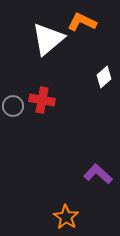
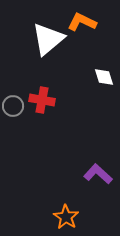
white diamond: rotated 65 degrees counterclockwise
